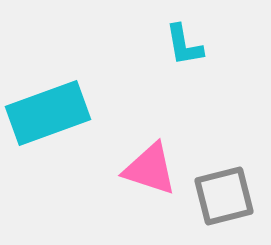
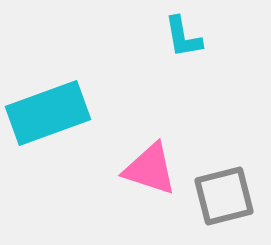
cyan L-shape: moved 1 px left, 8 px up
